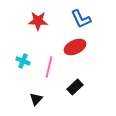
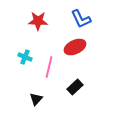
cyan cross: moved 2 px right, 4 px up
